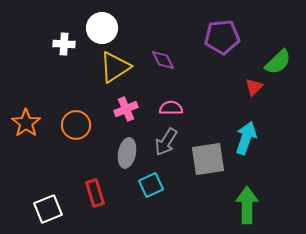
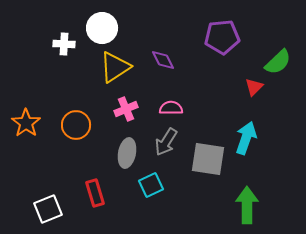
gray square: rotated 18 degrees clockwise
